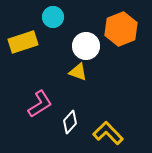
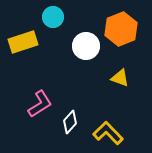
yellow triangle: moved 42 px right, 6 px down
